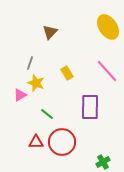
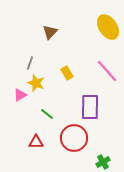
red circle: moved 12 px right, 4 px up
